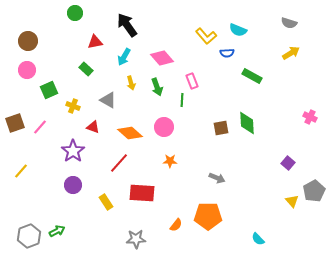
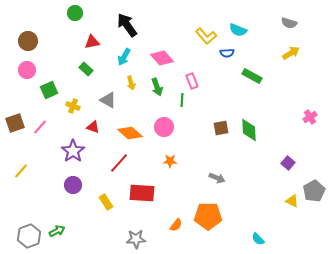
red triangle at (95, 42): moved 3 px left
pink cross at (310, 117): rotated 32 degrees clockwise
green diamond at (247, 123): moved 2 px right, 7 px down
yellow triangle at (292, 201): rotated 24 degrees counterclockwise
